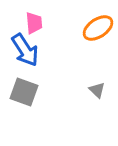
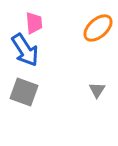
orange ellipse: rotated 8 degrees counterclockwise
gray triangle: rotated 18 degrees clockwise
